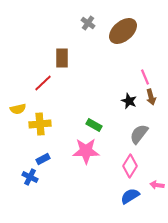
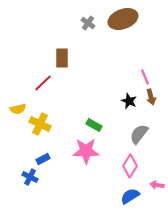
brown ellipse: moved 12 px up; rotated 20 degrees clockwise
yellow cross: rotated 30 degrees clockwise
